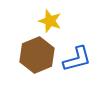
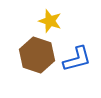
brown hexagon: rotated 20 degrees counterclockwise
